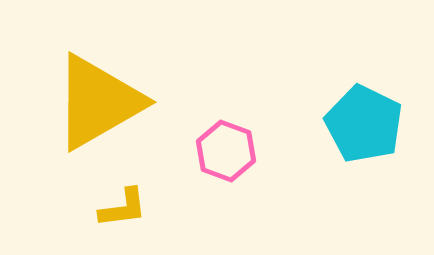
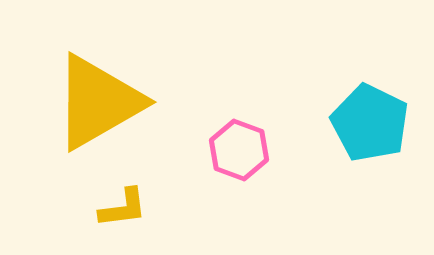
cyan pentagon: moved 6 px right, 1 px up
pink hexagon: moved 13 px right, 1 px up
